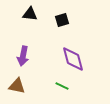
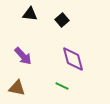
black square: rotated 24 degrees counterclockwise
purple arrow: rotated 54 degrees counterclockwise
brown triangle: moved 2 px down
